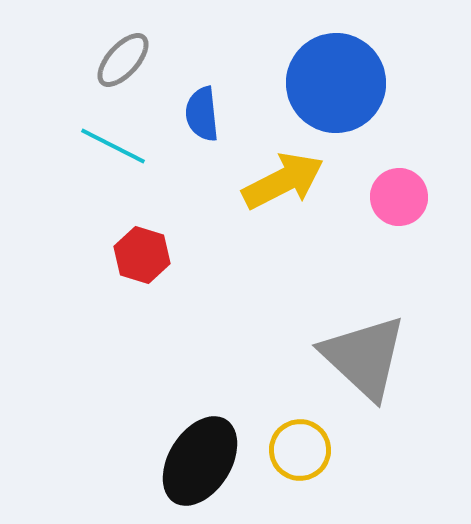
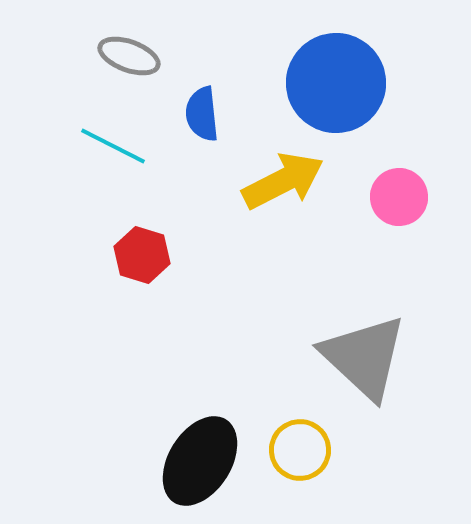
gray ellipse: moved 6 px right, 4 px up; rotated 68 degrees clockwise
